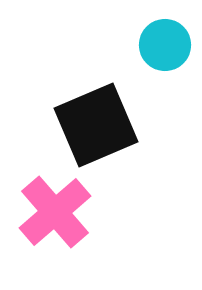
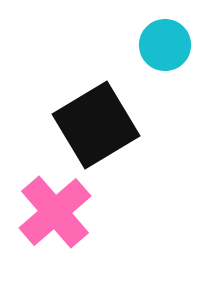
black square: rotated 8 degrees counterclockwise
